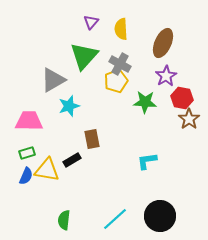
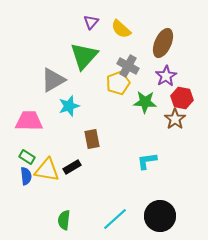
yellow semicircle: rotated 45 degrees counterclockwise
gray cross: moved 8 px right, 2 px down
yellow pentagon: moved 2 px right, 2 px down
brown star: moved 14 px left
green rectangle: moved 4 px down; rotated 49 degrees clockwise
black rectangle: moved 7 px down
blue semicircle: rotated 30 degrees counterclockwise
